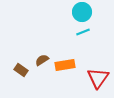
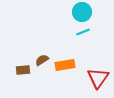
brown rectangle: moved 2 px right; rotated 40 degrees counterclockwise
